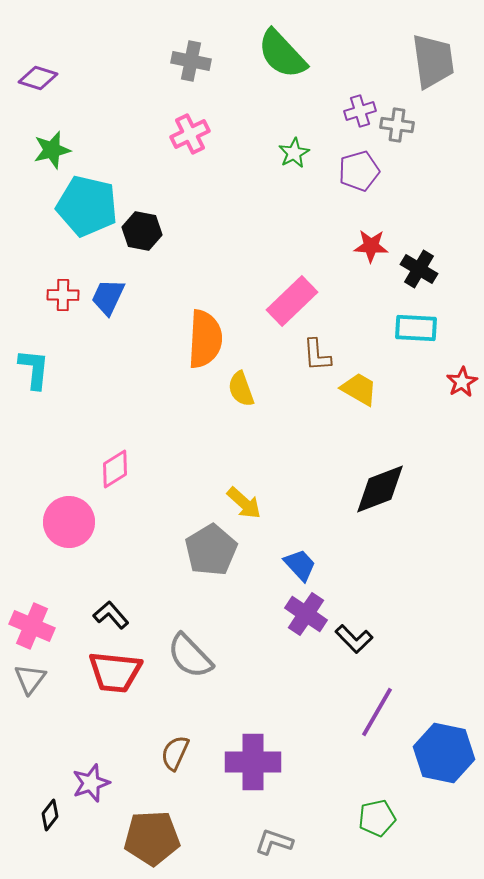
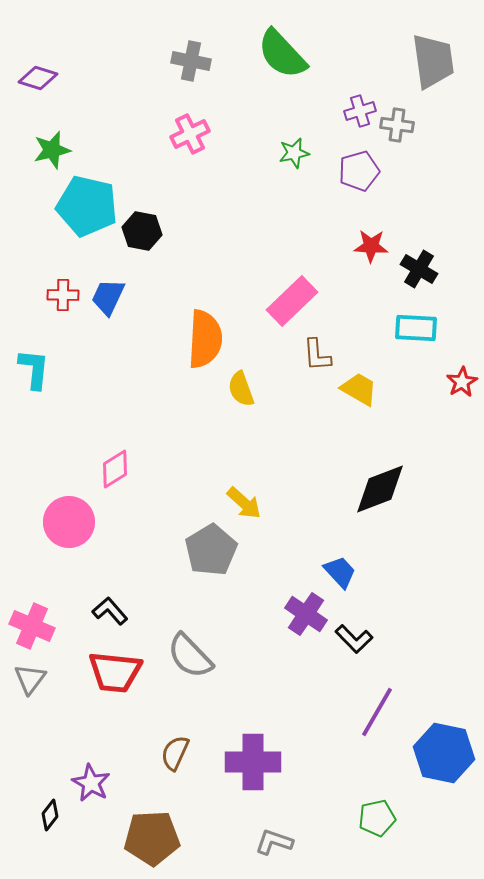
green star at (294, 153): rotated 16 degrees clockwise
blue trapezoid at (300, 565): moved 40 px right, 7 px down
black L-shape at (111, 615): moved 1 px left, 4 px up
purple star at (91, 783): rotated 24 degrees counterclockwise
